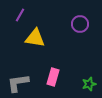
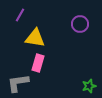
pink rectangle: moved 15 px left, 14 px up
green star: moved 2 px down
